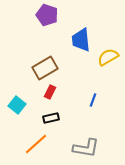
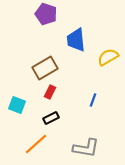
purple pentagon: moved 1 px left, 1 px up
blue trapezoid: moved 5 px left
cyan square: rotated 18 degrees counterclockwise
black rectangle: rotated 14 degrees counterclockwise
